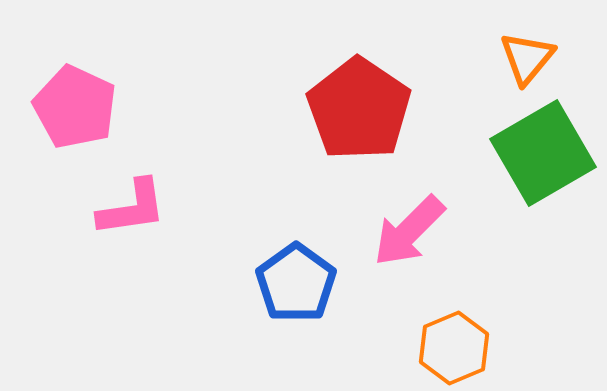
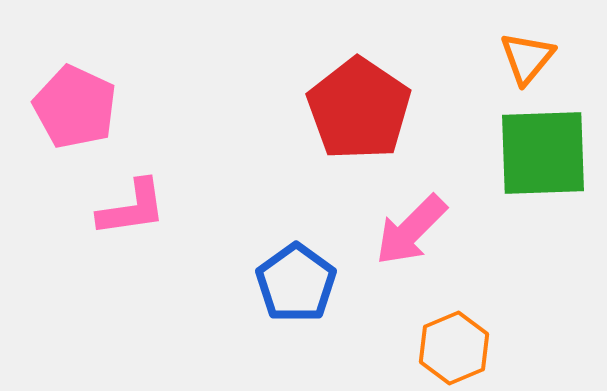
green square: rotated 28 degrees clockwise
pink arrow: moved 2 px right, 1 px up
